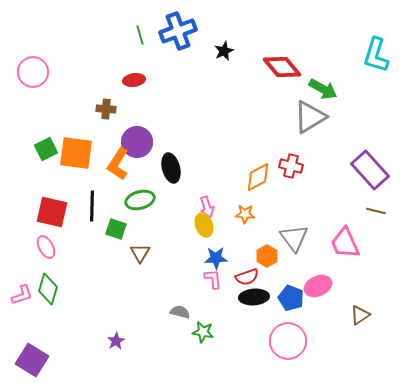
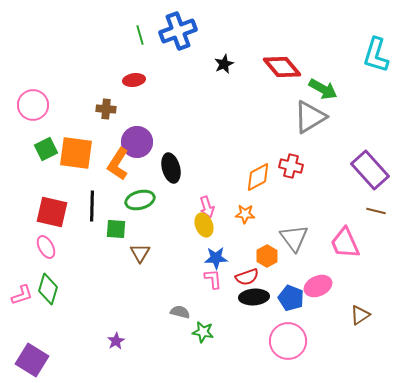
black star at (224, 51): moved 13 px down
pink circle at (33, 72): moved 33 px down
green square at (116, 229): rotated 15 degrees counterclockwise
